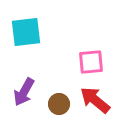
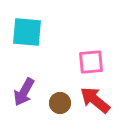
cyan square: moved 1 px right; rotated 12 degrees clockwise
brown circle: moved 1 px right, 1 px up
